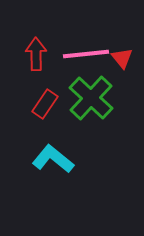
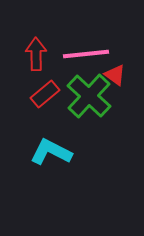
red triangle: moved 7 px left, 17 px down; rotated 15 degrees counterclockwise
green cross: moved 2 px left, 2 px up
red rectangle: moved 10 px up; rotated 16 degrees clockwise
cyan L-shape: moved 2 px left, 7 px up; rotated 12 degrees counterclockwise
